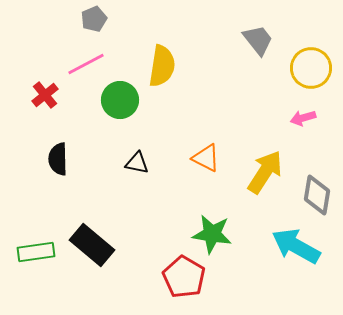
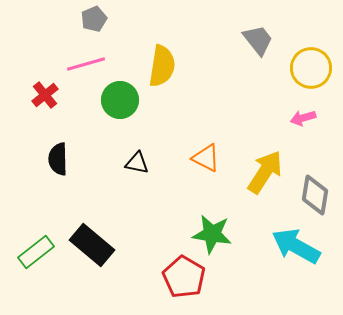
pink line: rotated 12 degrees clockwise
gray diamond: moved 2 px left
green rectangle: rotated 30 degrees counterclockwise
